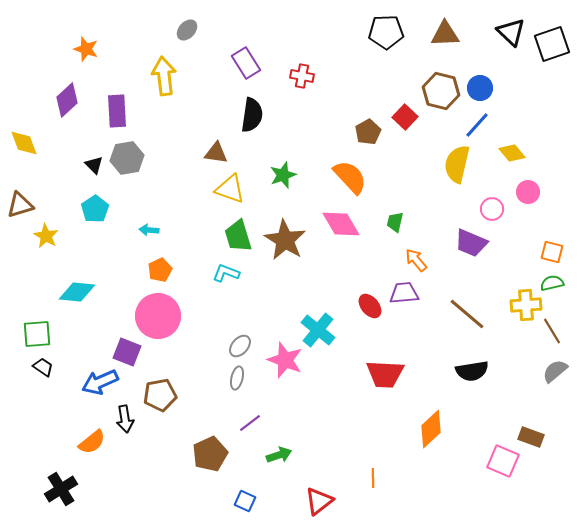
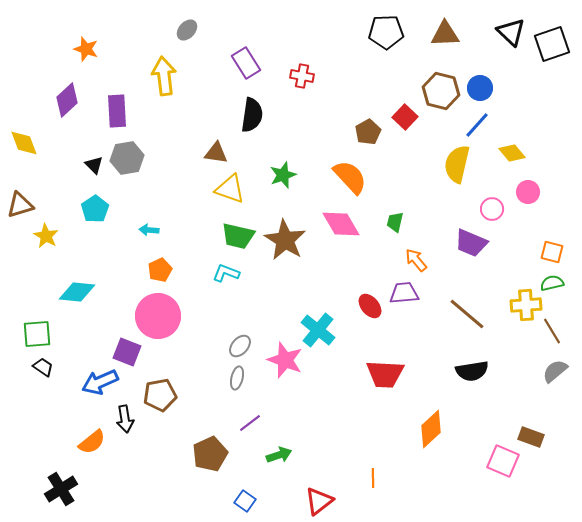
green trapezoid at (238, 236): rotated 60 degrees counterclockwise
blue square at (245, 501): rotated 10 degrees clockwise
